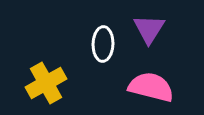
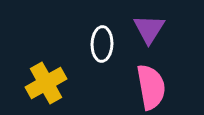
white ellipse: moved 1 px left
pink semicircle: rotated 66 degrees clockwise
